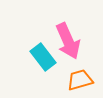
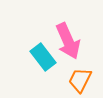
orange trapezoid: rotated 48 degrees counterclockwise
